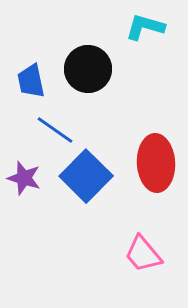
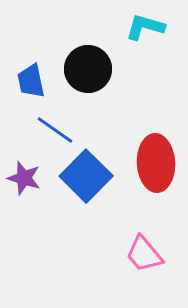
pink trapezoid: moved 1 px right
